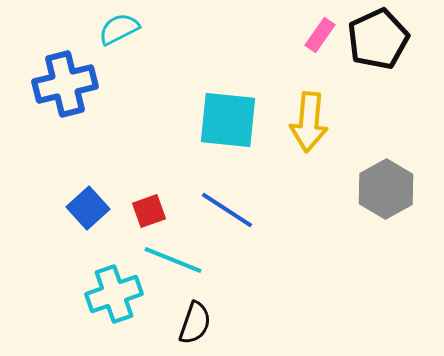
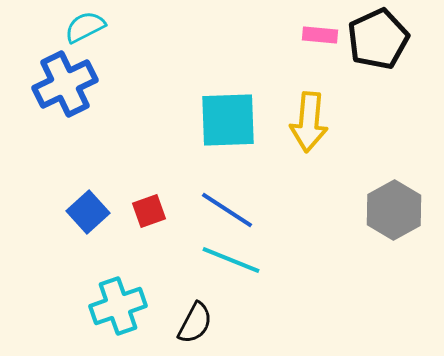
cyan semicircle: moved 34 px left, 2 px up
pink rectangle: rotated 60 degrees clockwise
blue cross: rotated 12 degrees counterclockwise
cyan square: rotated 8 degrees counterclockwise
gray hexagon: moved 8 px right, 21 px down
blue square: moved 4 px down
cyan line: moved 58 px right
cyan cross: moved 4 px right, 12 px down
black semicircle: rotated 9 degrees clockwise
